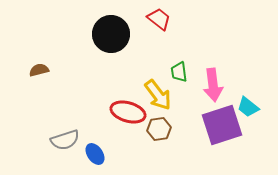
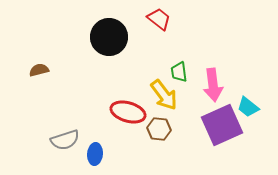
black circle: moved 2 px left, 3 px down
yellow arrow: moved 6 px right
purple square: rotated 6 degrees counterclockwise
brown hexagon: rotated 15 degrees clockwise
blue ellipse: rotated 40 degrees clockwise
